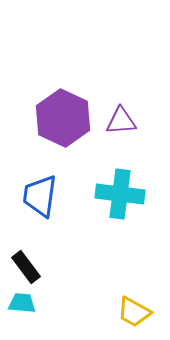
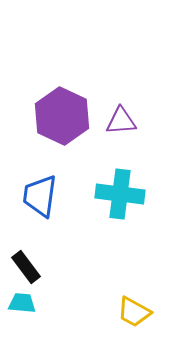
purple hexagon: moved 1 px left, 2 px up
